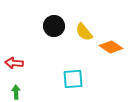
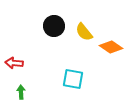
cyan square: rotated 15 degrees clockwise
green arrow: moved 5 px right
